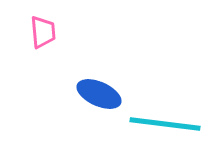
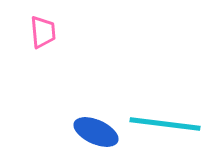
blue ellipse: moved 3 px left, 38 px down
